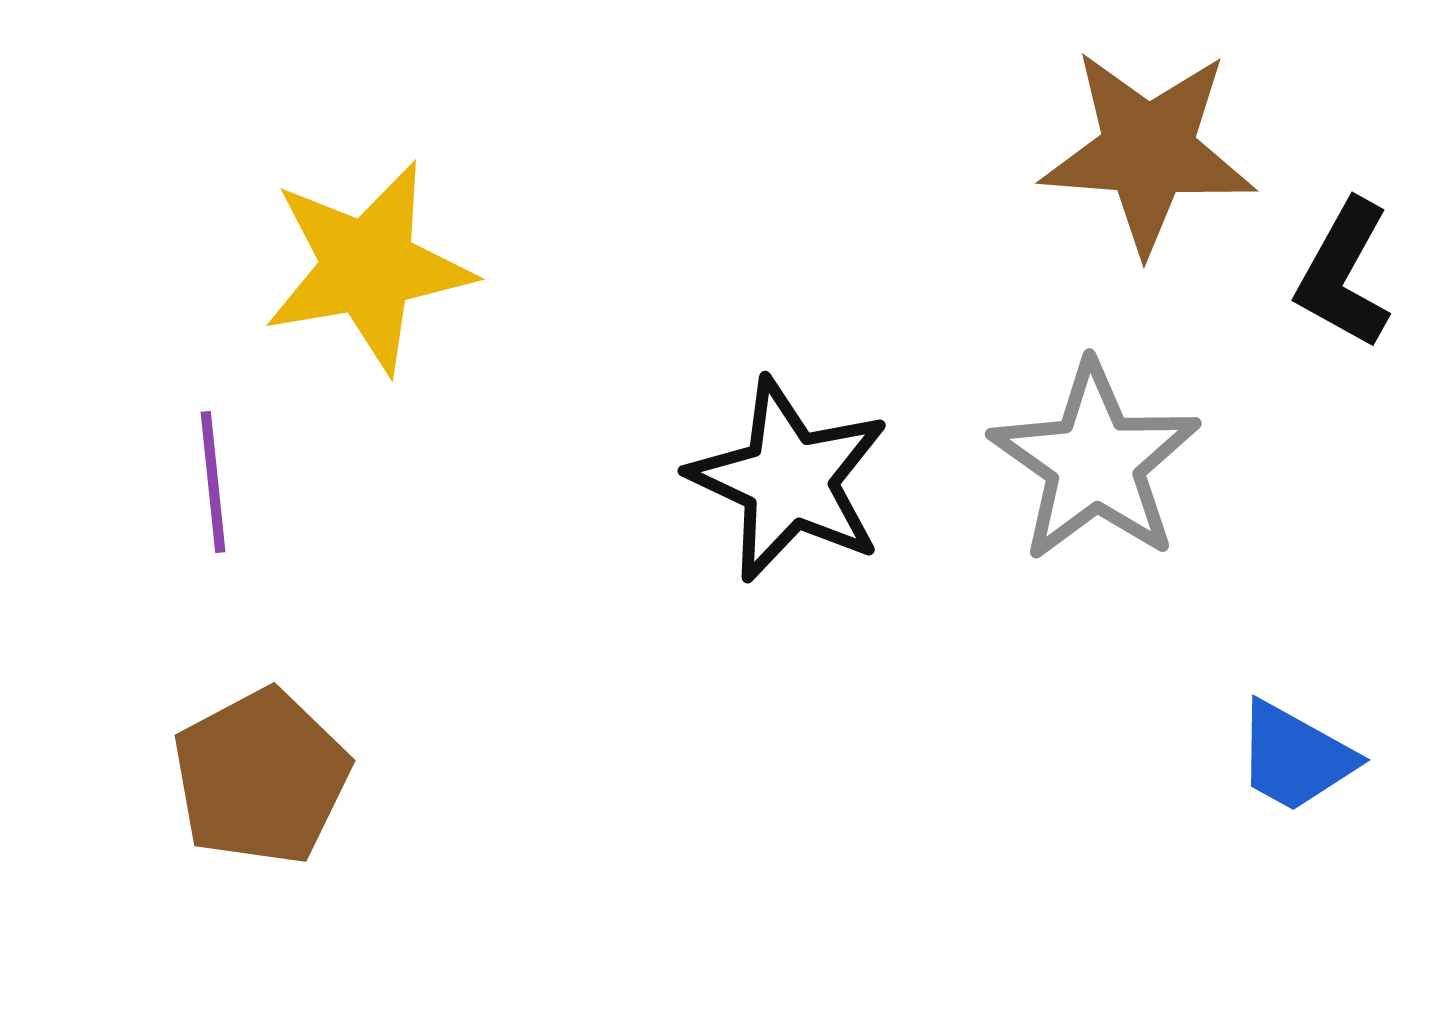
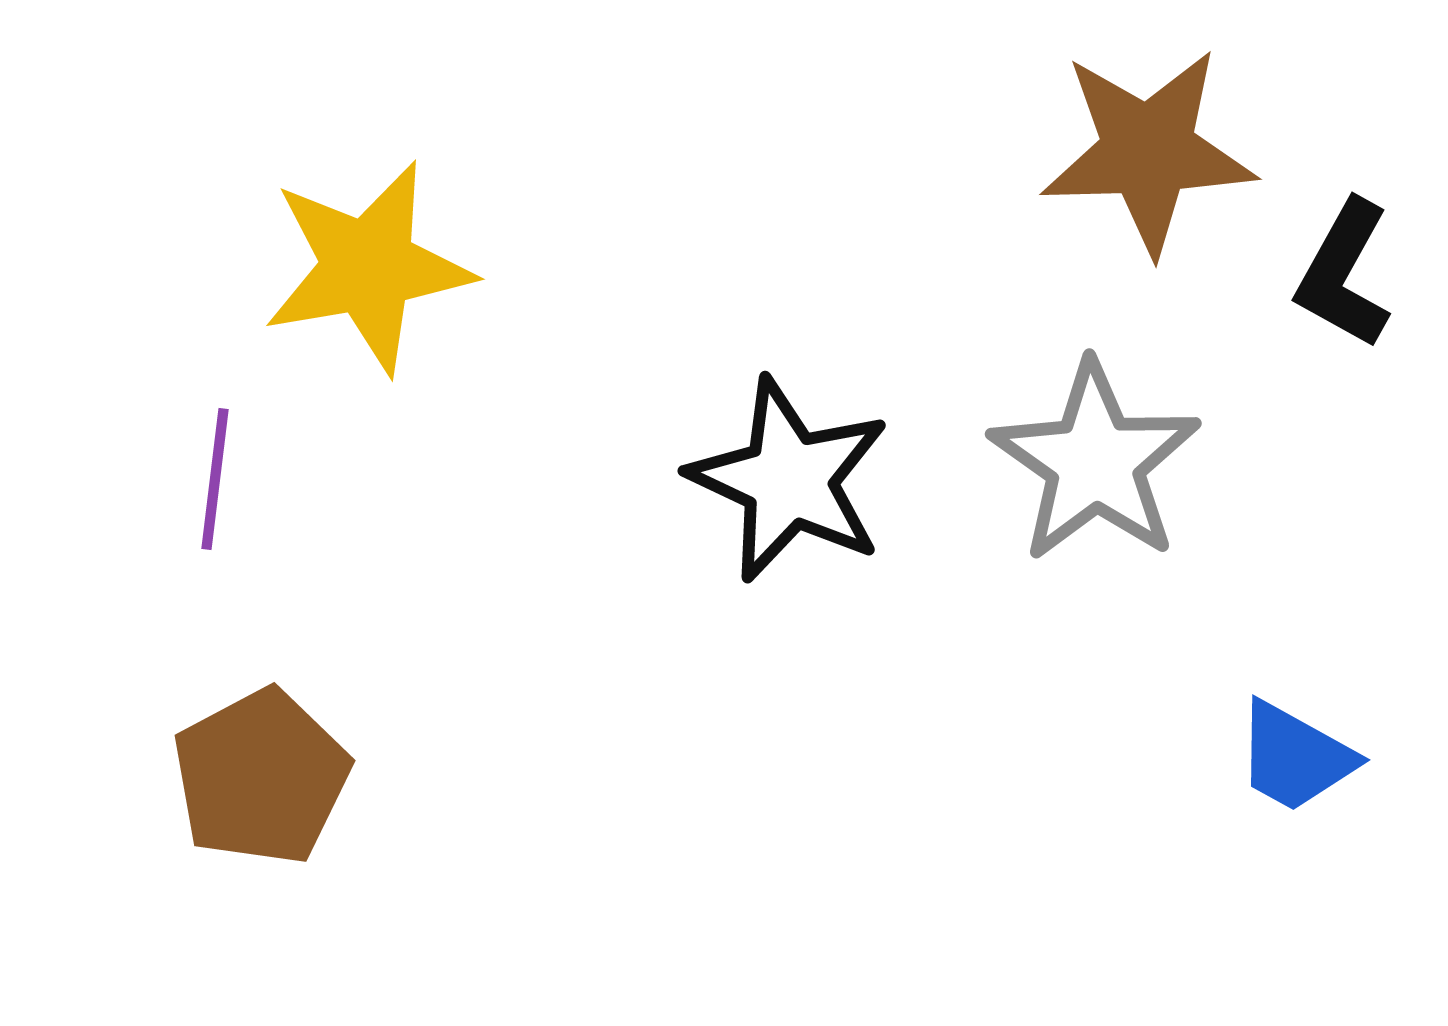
brown star: rotated 6 degrees counterclockwise
purple line: moved 2 px right, 3 px up; rotated 13 degrees clockwise
